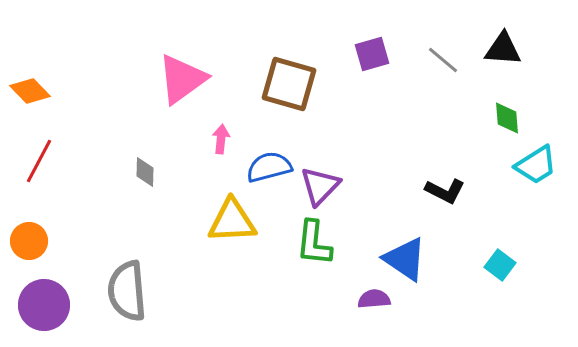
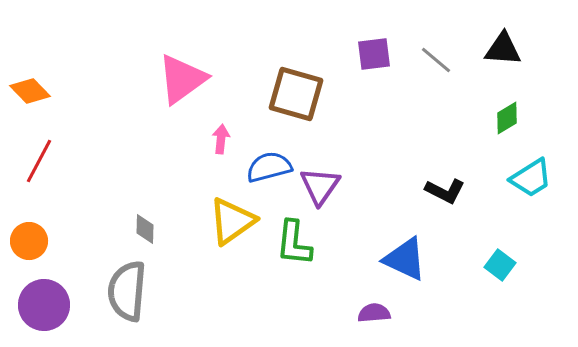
purple square: moved 2 px right; rotated 9 degrees clockwise
gray line: moved 7 px left
brown square: moved 7 px right, 10 px down
green diamond: rotated 64 degrees clockwise
cyan trapezoid: moved 5 px left, 13 px down
gray diamond: moved 57 px down
purple triangle: rotated 9 degrees counterclockwise
yellow triangle: rotated 32 degrees counterclockwise
green L-shape: moved 20 px left
blue triangle: rotated 9 degrees counterclockwise
gray semicircle: rotated 10 degrees clockwise
purple semicircle: moved 14 px down
